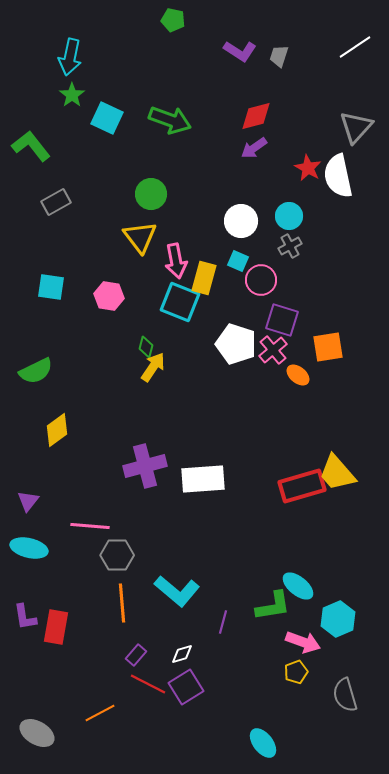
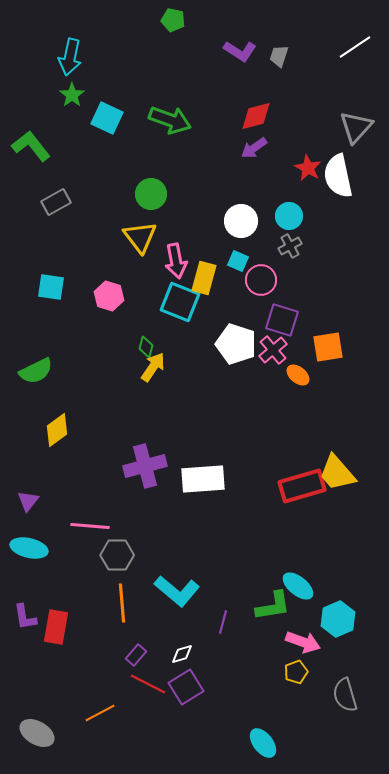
pink hexagon at (109, 296): rotated 8 degrees clockwise
